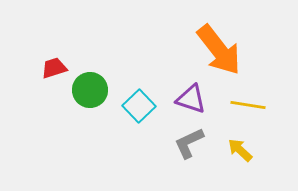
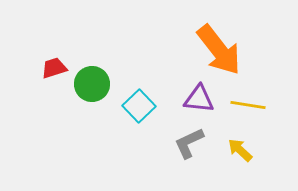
green circle: moved 2 px right, 6 px up
purple triangle: moved 8 px right; rotated 12 degrees counterclockwise
